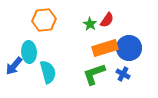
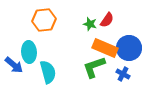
green star: rotated 16 degrees counterclockwise
orange rectangle: rotated 40 degrees clockwise
blue arrow: moved 1 px up; rotated 90 degrees counterclockwise
green L-shape: moved 7 px up
